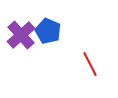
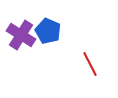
purple cross: rotated 16 degrees counterclockwise
